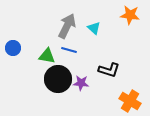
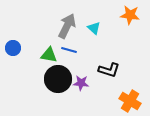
green triangle: moved 2 px right, 1 px up
